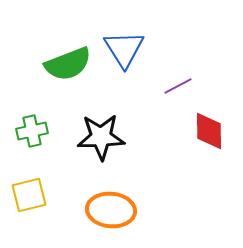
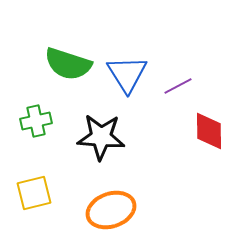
blue triangle: moved 3 px right, 25 px down
green semicircle: rotated 39 degrees clockwise
green cross: moved 4 px right, 10 px up
black star: rotated 6 degrees clockwise
yellow square: moved 5 px right, 2 px up
orange ellipse: rotated 24 degrees counterclockwise
